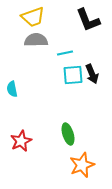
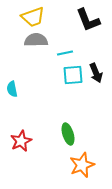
black arrow: moved 4 px right, 1 px up
